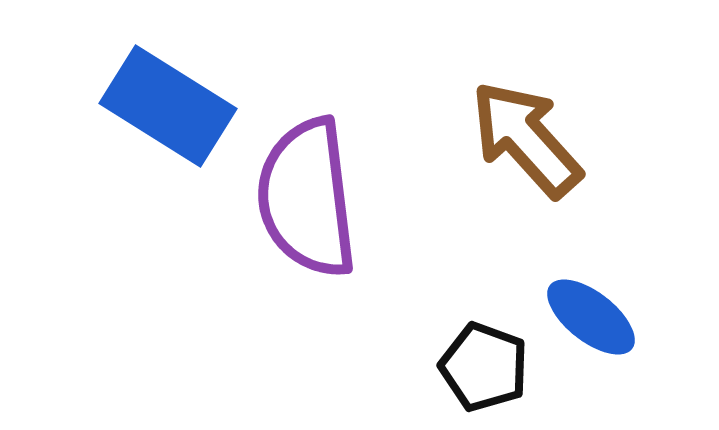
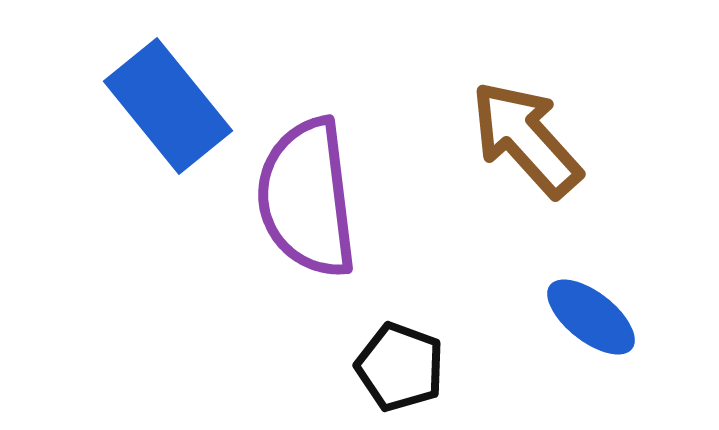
blue rectangle: rotated 19 degrees clockwise
black pentagon: moved 84 px left
